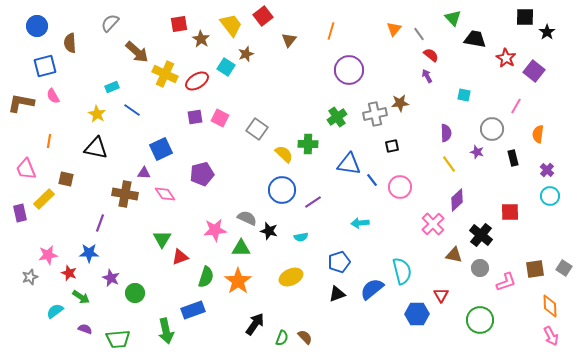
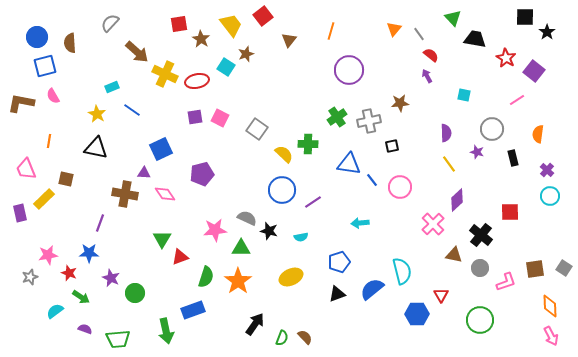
blue circle at (37, 26): moved 11 px down
red ellipse at (197, 81): rotated 20 degrees clockwise
pink line at (516, 106): moved 1 px right, 6 px up; rotated 28 degrees clockwise
gray cross at (375, 114): moved 6 px left, 7 px down
